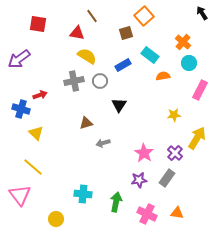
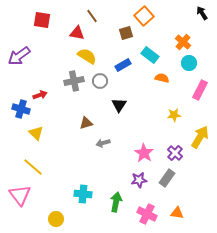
red square: moved 4 px right, 4 px up
purple arrow: moved 3 px up
orange semicircle: moved 1 px left, 2 px down; rotated 24 degrees clockwise
yellow arrow: moved 3 px right, 1 px up
